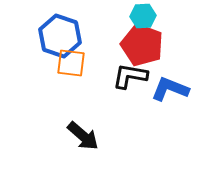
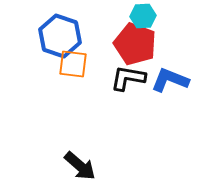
red pentagon: moved 7 px left, 1 px up
orange square: moved 2 px right, 1 px down
black L-shape: moved 2 px left, 2 px down
blue L-shape: moved 9 px up
black arrow: moved 3 px left, 30 px down
